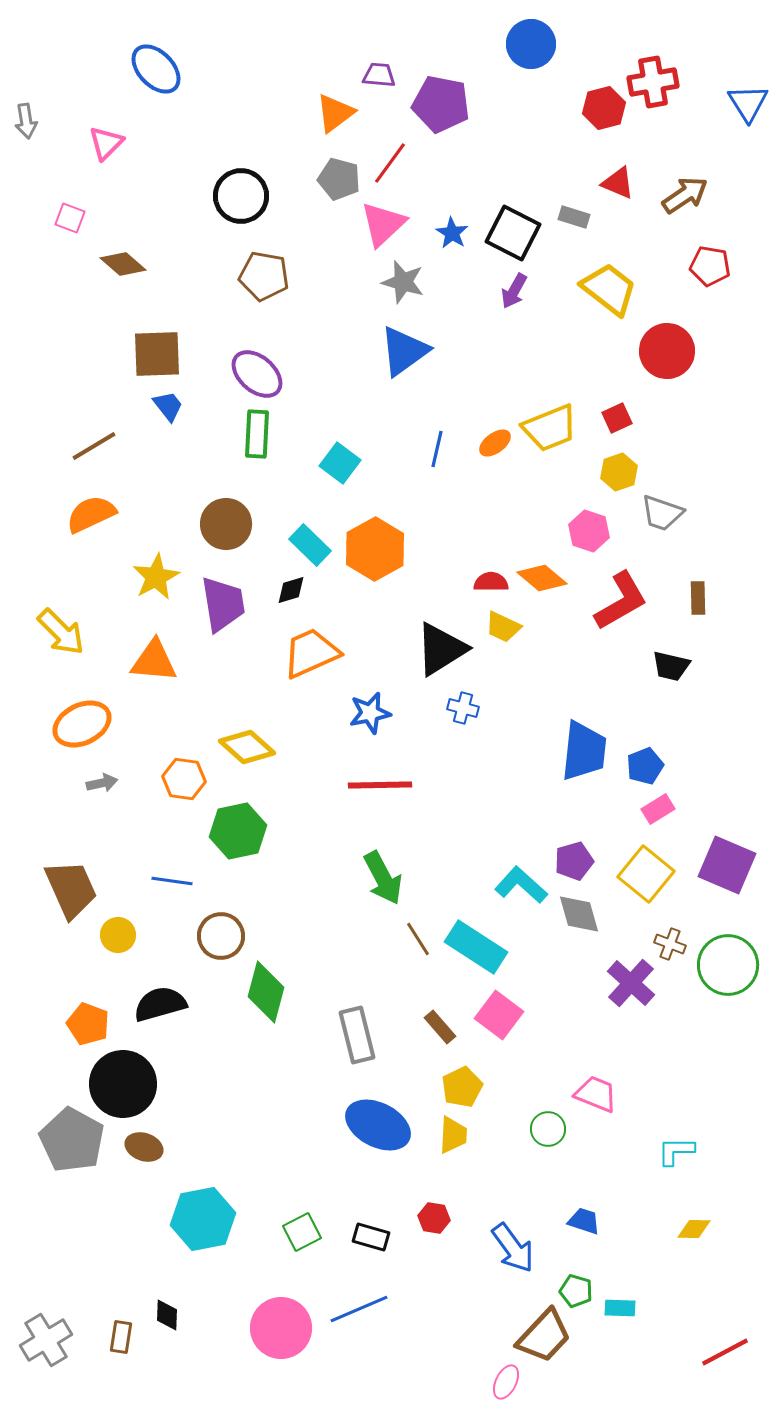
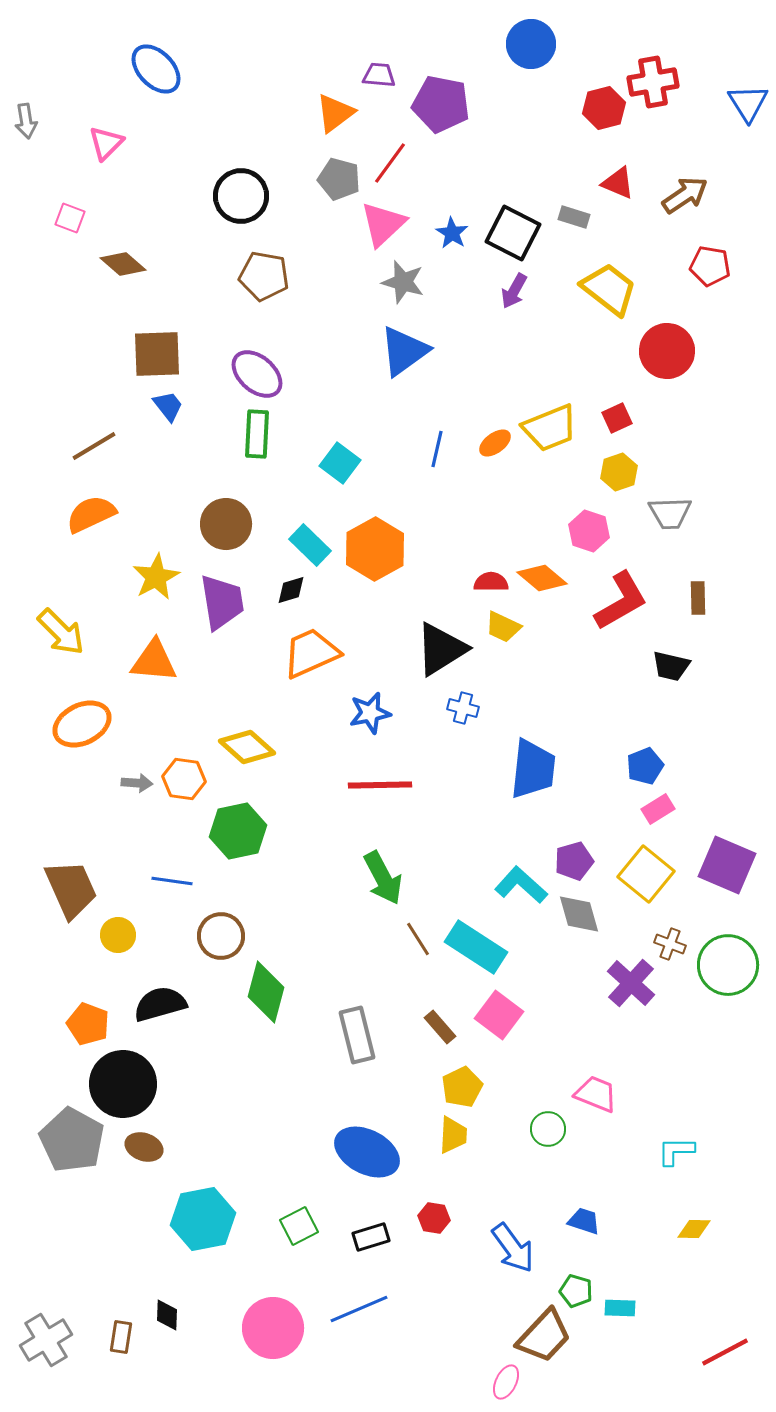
gray trapezoid at (662, 513): moved 8 px right; rotated 21 degrees counterclockwise
purple trapezoid at (223, 604): moved 1 px left, 2 px up
blue trapezoid at (584, 751): moved 51 px left, 18 px down
gray arrow at (102, 783): moved 35 px right; rotated 16 degrees clockwise
blue ellipse at (378, 1125): moved 11 px left, 27 px down
green square at (302, 1232): moved 3 px left, 6 px up
black rectangle at (371, 1237): rotated 33 degrees counterclockwise
pink circle at (281, 1328): moved 8 px left
